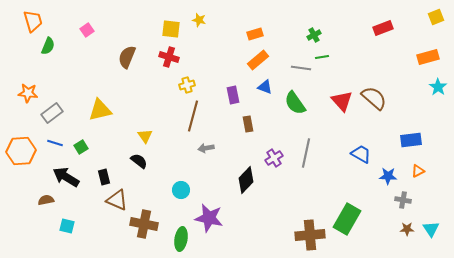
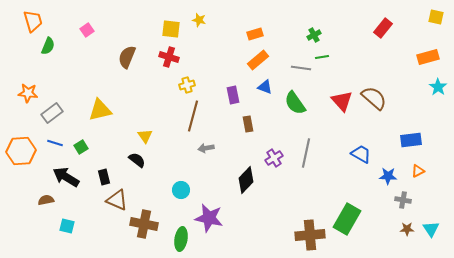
yellow square at (436, 17): rotated 35 degrees clockwise
red rectangle at (383, 28): rotated 30 degrees counterclockwise
black semicircle at (139, 161): moved 2 px left, 1 px up
